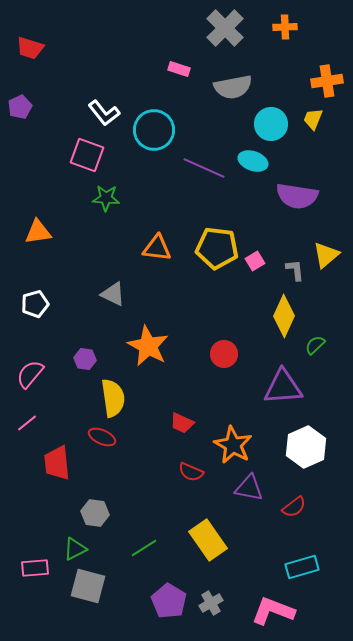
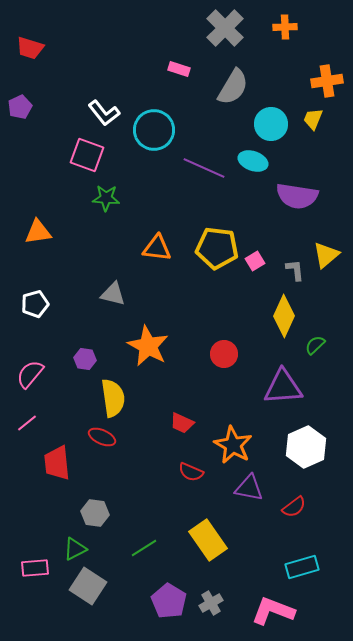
gray semicircle at (233, 87): rotated 48 degrees counterclockwise
gray triangle at (113, 294): rotated 12 degrees counterclockwise
gray square at (88, 586): rotated 18 degrees clockwise
